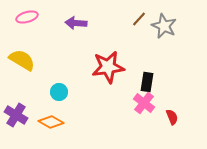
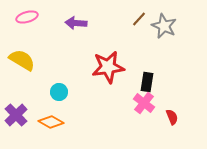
purple cross: rotated 15 degrees clockwise
